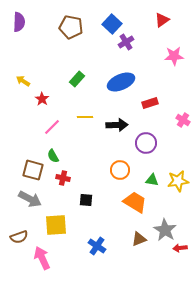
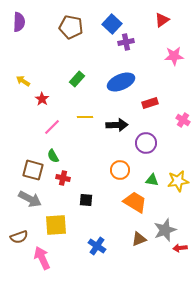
purple cross: rotated 21 degrees clockwise
gray star: rotated 20 degrees clockwise
